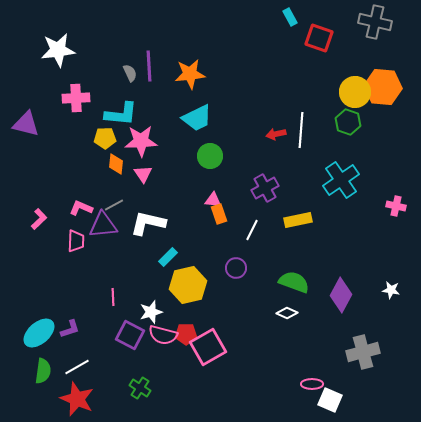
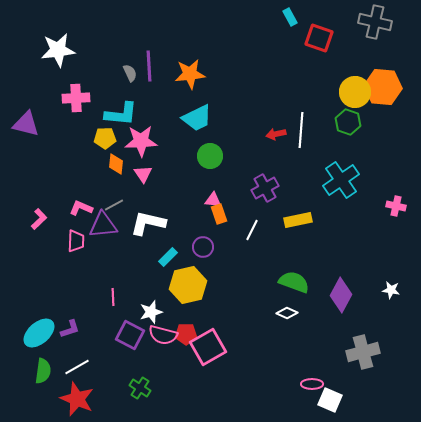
purple circle at (236, 268): moved 33 px left, 21 px up
